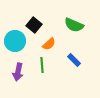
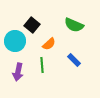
black square: moved 2 px left
